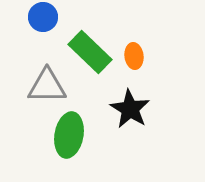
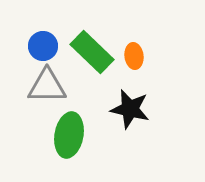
blue circle: moved 29 px down
green rectangle: moved 2 px right
black star: rotated 18 degrees counterclockwise
